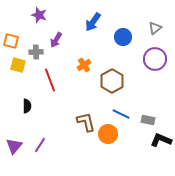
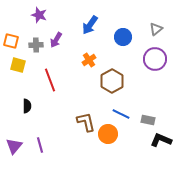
blue arrow: moved 3 px left, 3 px down
gray triangle: moved 1 px right, 1 px down
gray cross: moved 7 px up
orange cross: moved 5 px right, 5 px up
purple line: rotated 49 degrees counterclockwise
